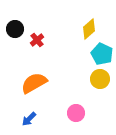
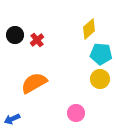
black circle: moved 6 px down
cyan pentagon: moved 1 px left; rotated 20 degrees counterclockwise
blue arrow: moved 17 px left; rotated 21 degrees clockwise
